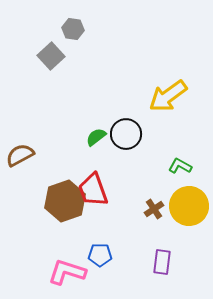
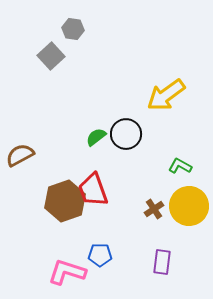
yellow arrow: moved 2 px left, 1 px up
